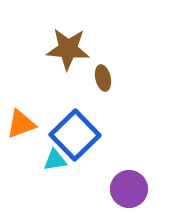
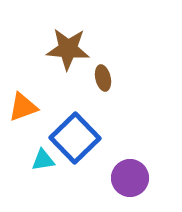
orange triangle: moved 2 px right, 17 px up
blue square: moved 3 px down
cyan triangle: moved 12 px left
purple circle: moved 1 px right, 11 px up
